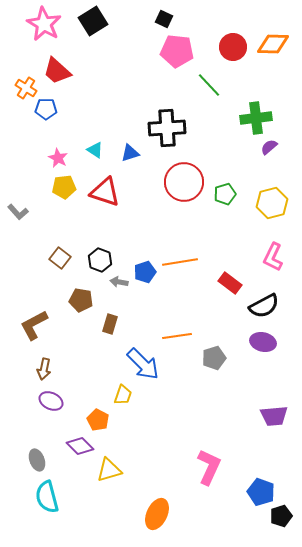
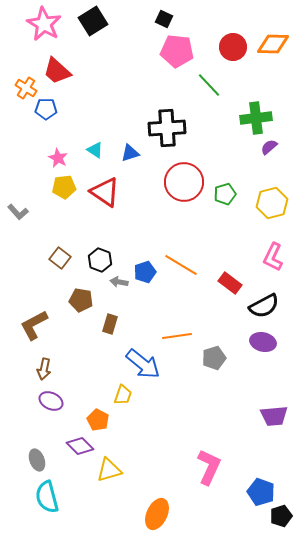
red triangle at (105, 192): rotated 16 degrees clockwise
orange line at (180, 262): moved 1 px right, 3 px down; rotated 40 degrees clockwise
blue arrow at (143, 364): rotated 6 degrees counterclockwise
